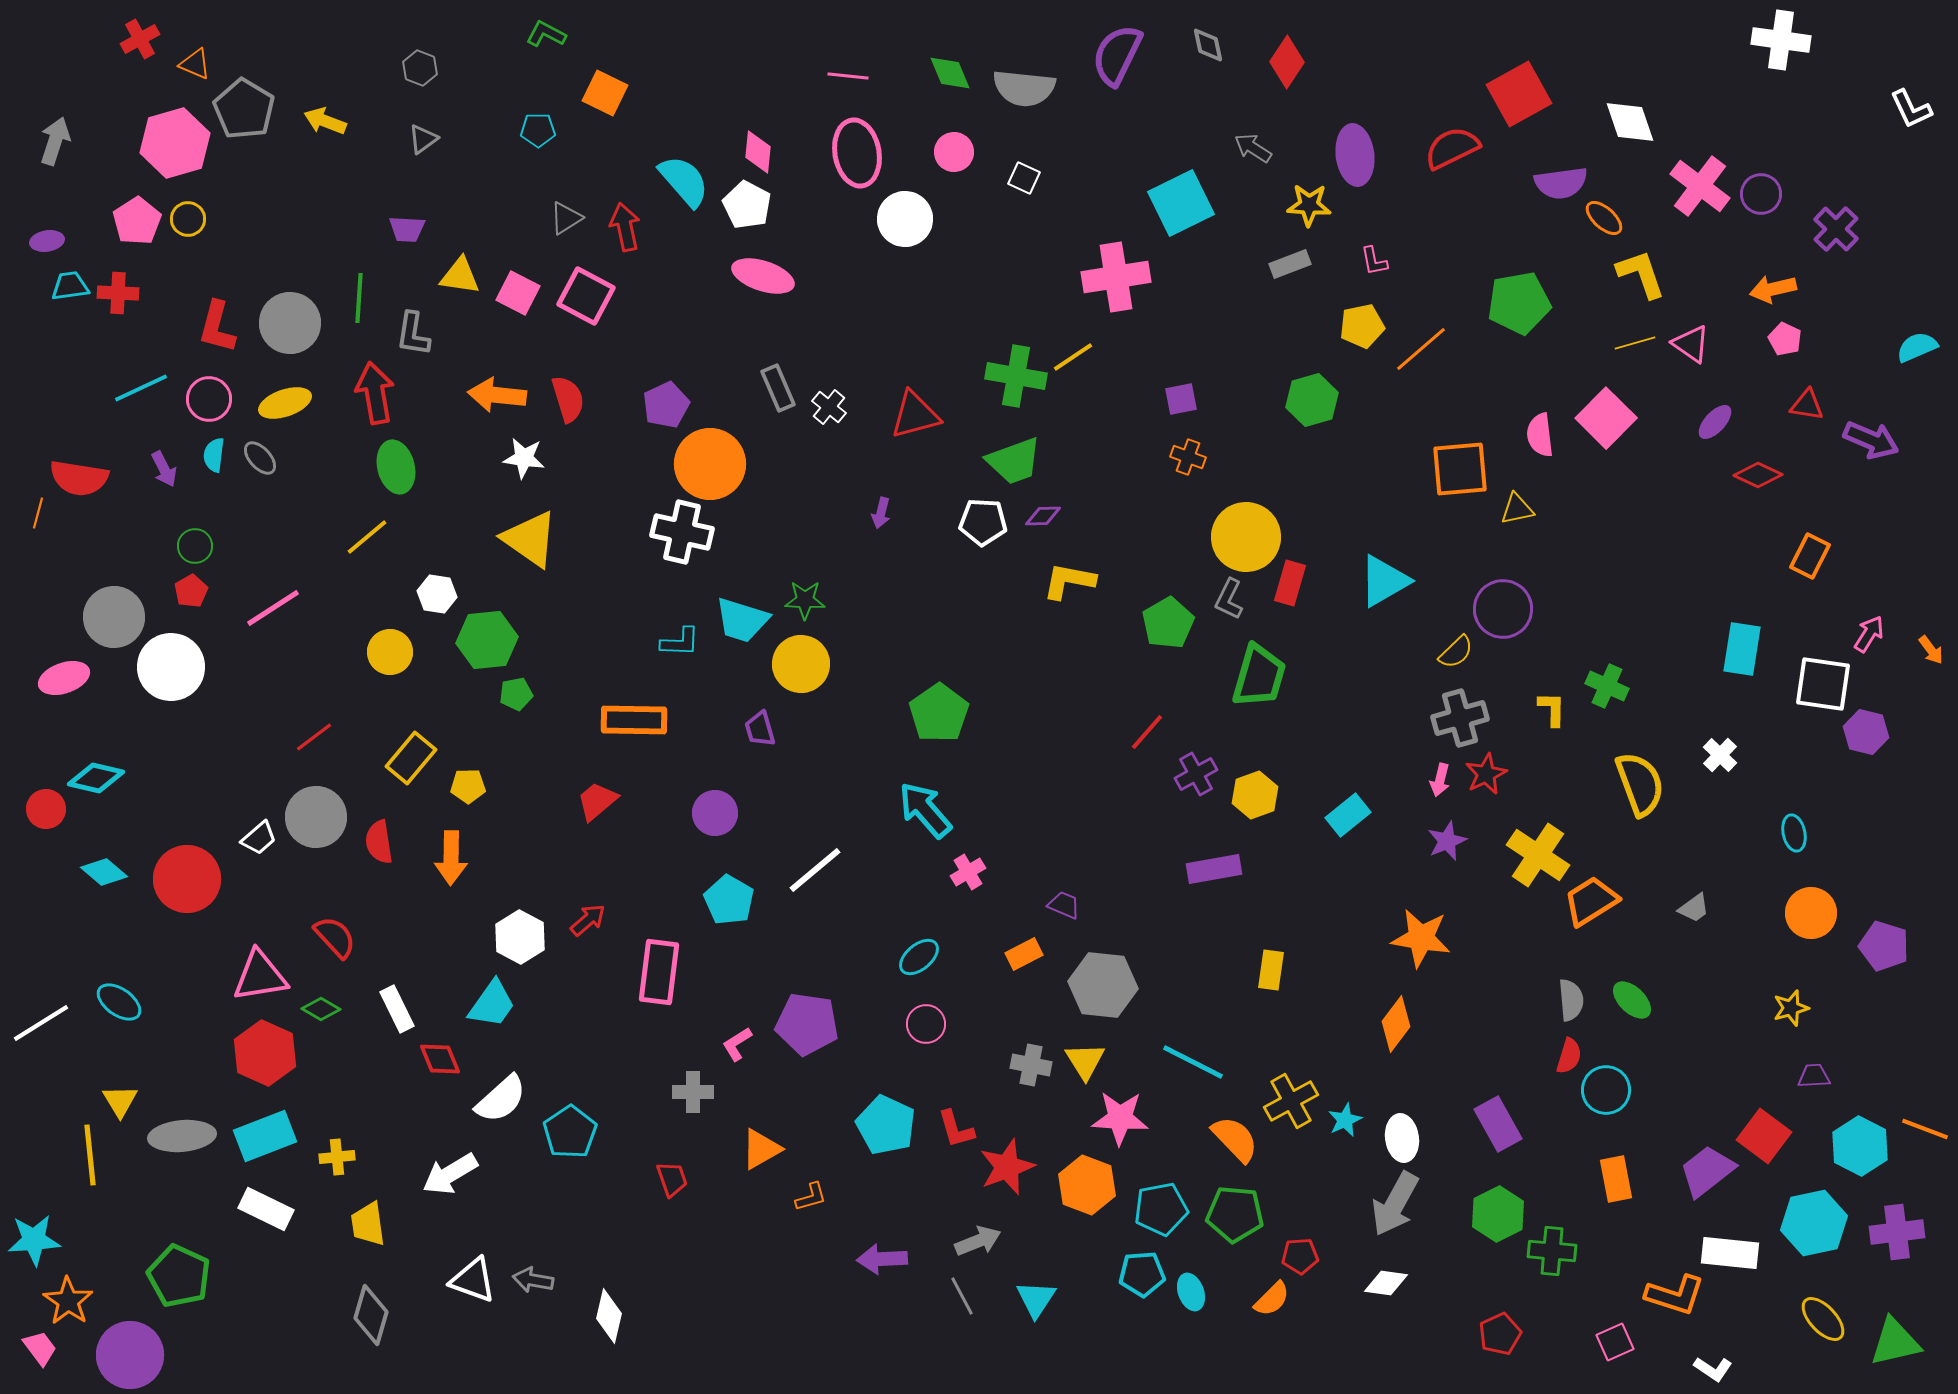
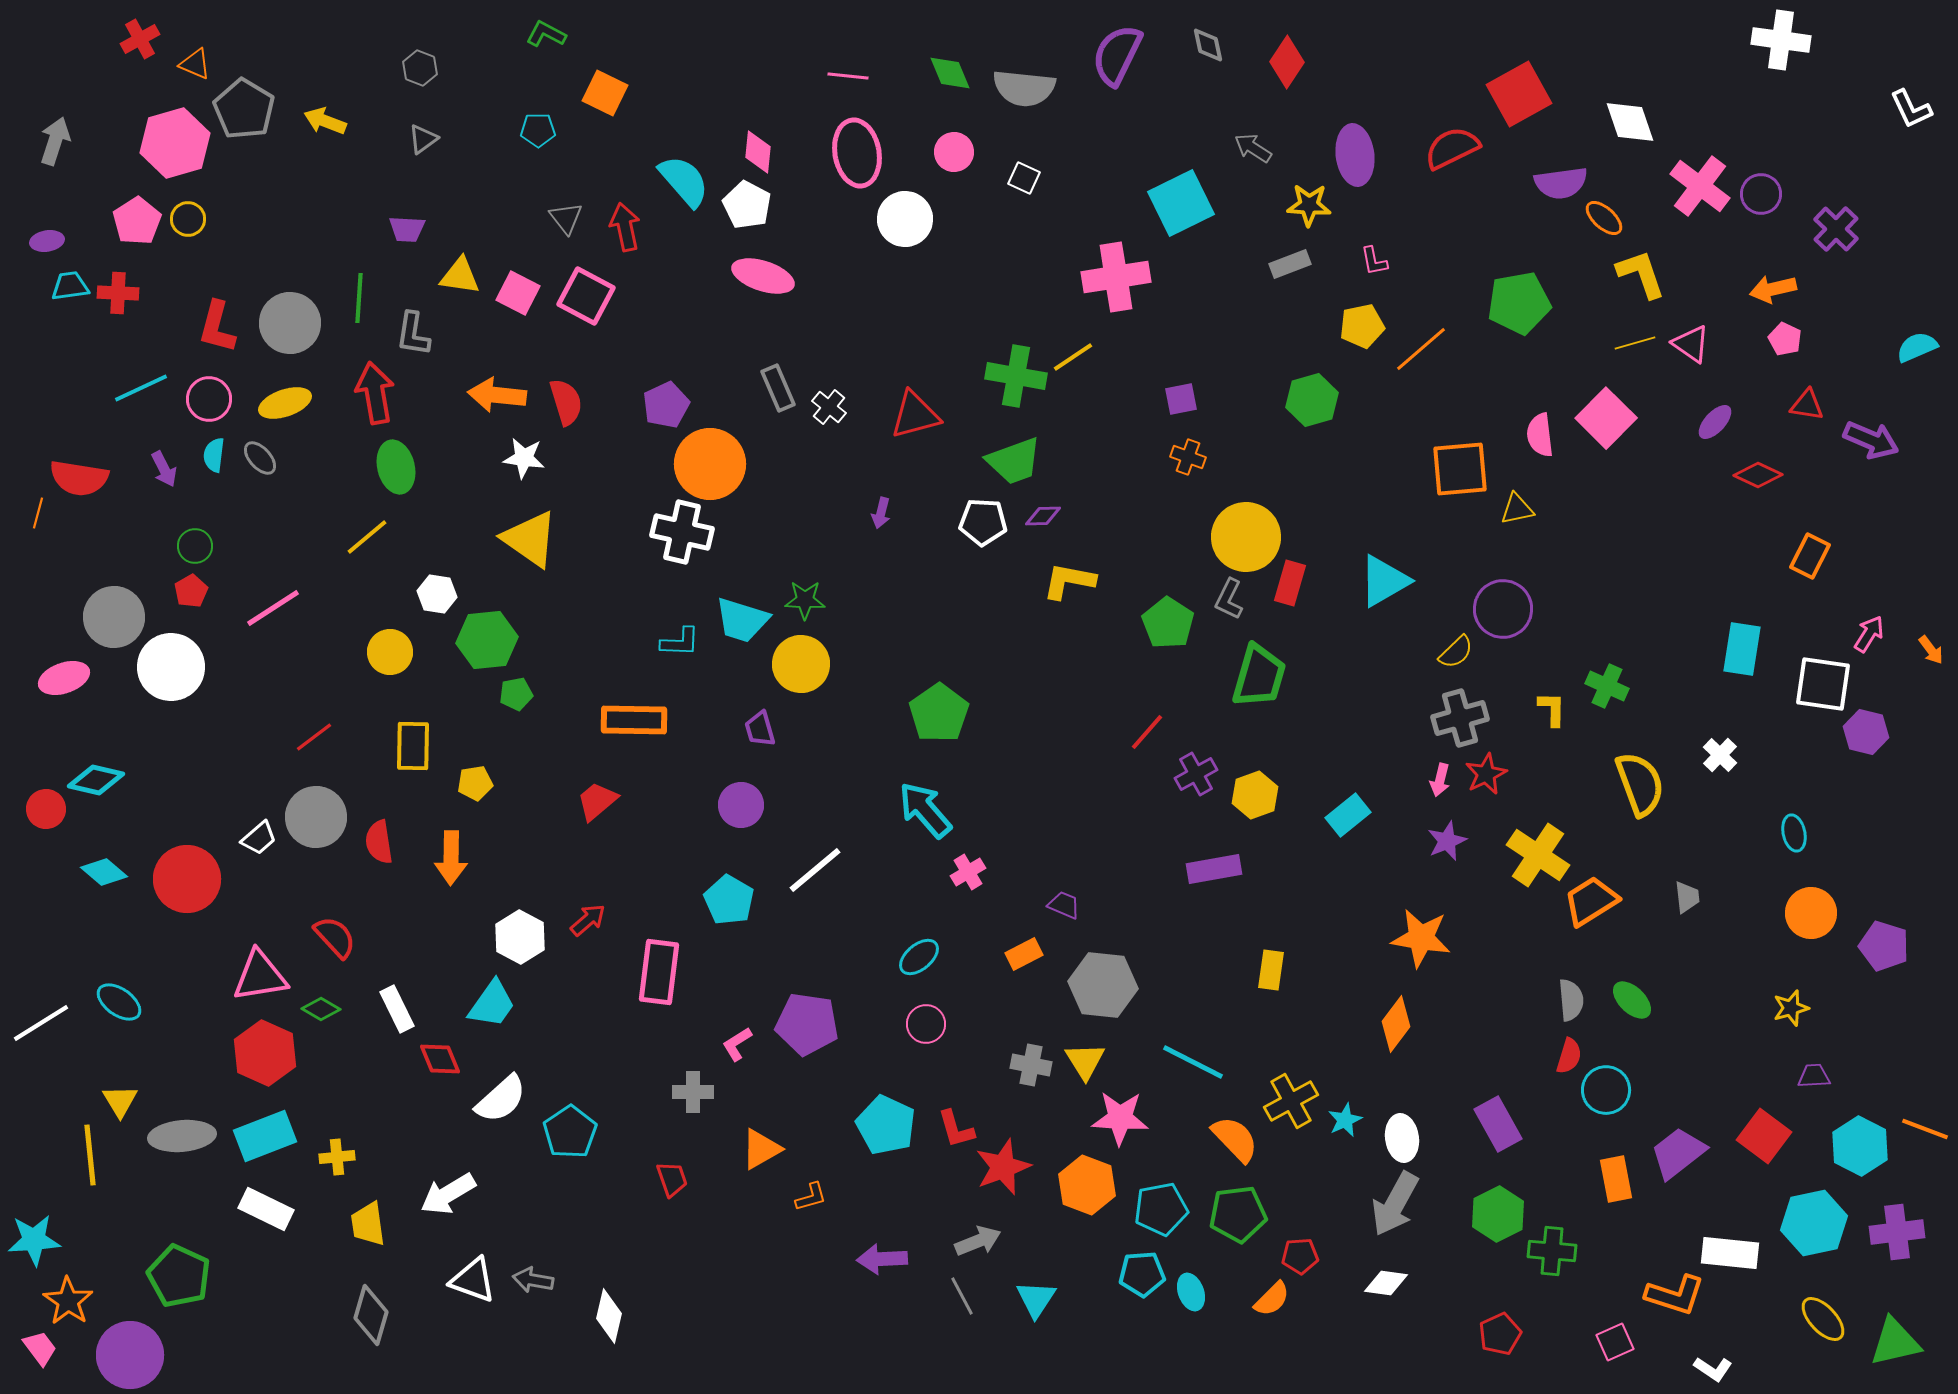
gray triangle at (566, 218): rotated 36 degrees counterclockwise
red semicircle at (568, 399): moved 2 px left, 3 px down
green pentagon at (1168, 623): rotated 9 degrees counterclockwise
yellow rectangle at (411, 758): moved 2 px right, 12 px up; rotated 39 degrees counterclockwise
cyan diamond at (96, 778): moved 2 px down
yellow pentagon at (468, 786): moved 7 px right, 3 px up; rotated 8 degrees counterclockwise
purple circle at (715, 813): moved 26 px right, 8 px up
gray trapezoid at (1694, 908): moved 7 px left, 11 px up; rotated 60 degrees counterclockwise
red star at (1007, 1167): moved 4 px left
purple trapezoid at (1707, 1171): moved 29 px left, 18 px up
white arrow at (450, 1174): moved 2 px left, 20 px down
green pentagon at (1235, 1214): moved 3 px right; rotated 12 degrees counterclockwise
